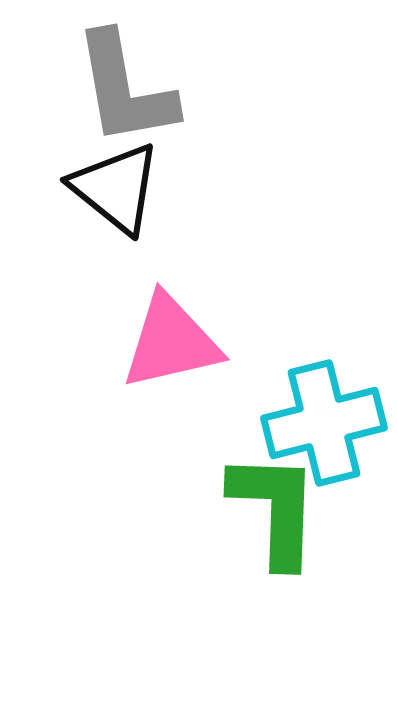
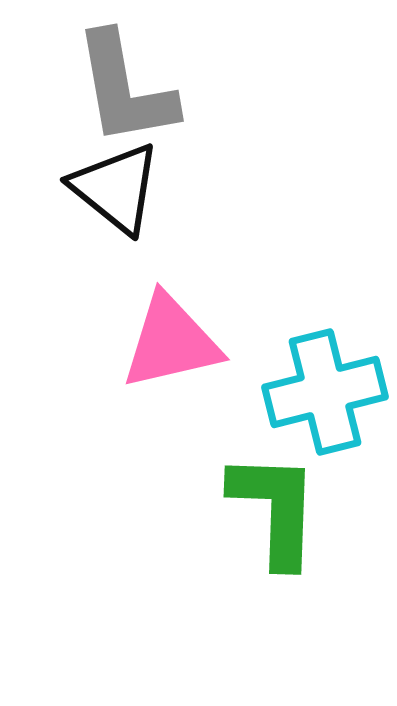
cyan cross: moved 1 px right, 31 px up
